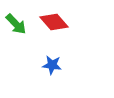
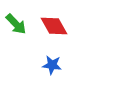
red diamond: moved 4 px down; rotated 12 degrees clockwise
